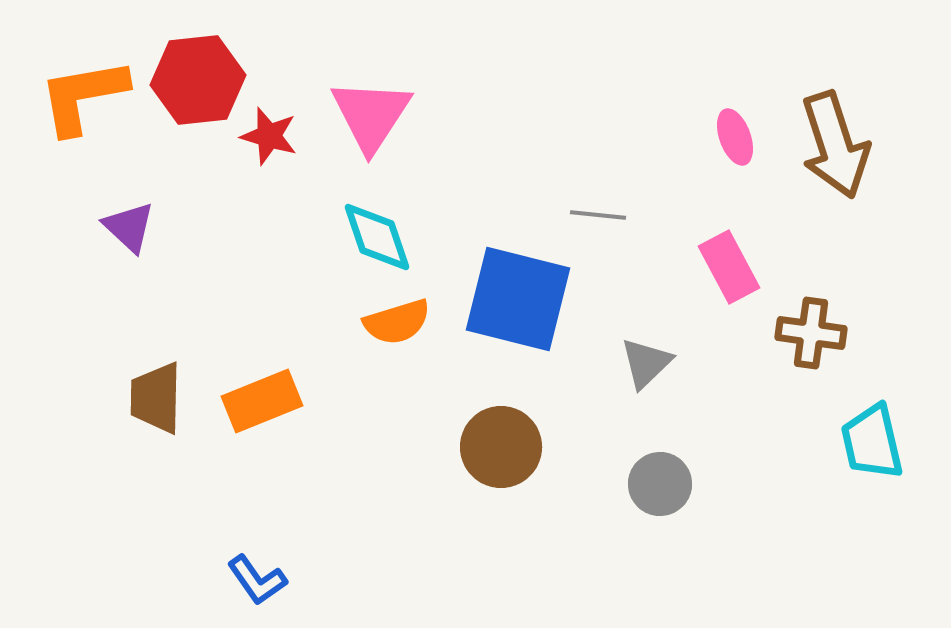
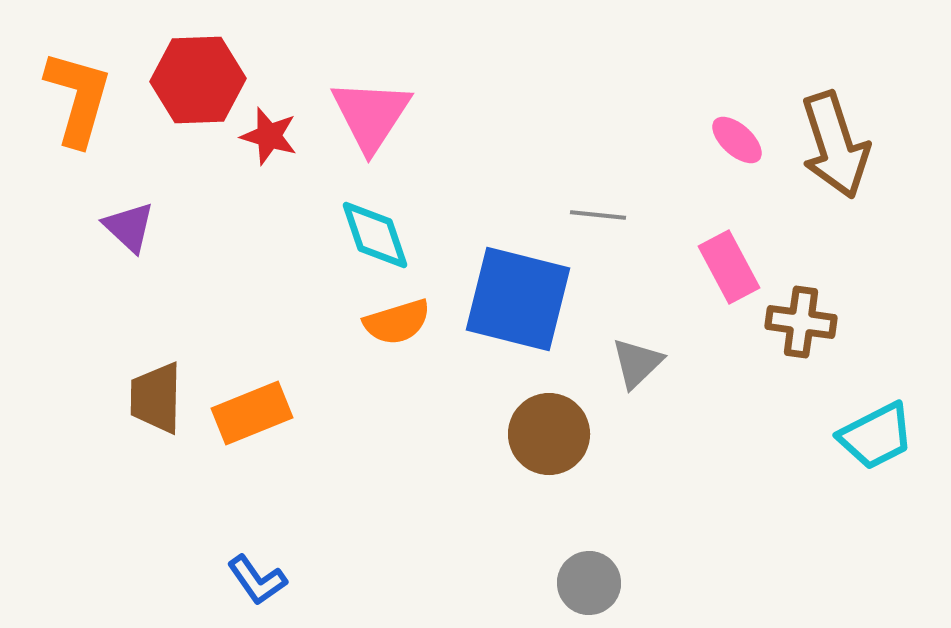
red hexagon: rotated 4 degrees clockwise
orange L-shape: moved 5 px left, 2 px down; rotated 116 degrees clockwise
pink ellipse: moved 2 px right, 3 px down; rotated 28 degrees counterclockwise
cyan diamond: moved 2 px left, 2 px up
brown cross: moved 10 px left, 11 px up
gray triangle: moved 9 px left
orange rectangle: moved 10 px left, 12 px down
cyan trapezoid: moved 4 px right, 6 px up; rotated 104 degrees counterclockwise
brown circle: moved 48 px right, 13 px up
gray circle: moved 71 px left, 99 px down
